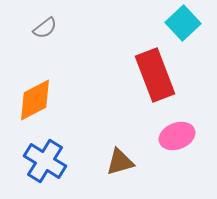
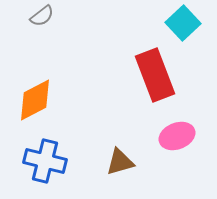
gray semicircle: moved 3 px left, 12 px up
blue cross: rotated 18 degrees counterclockwise
